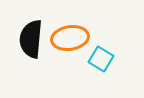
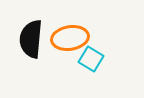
cyan square: moved 10 px left
